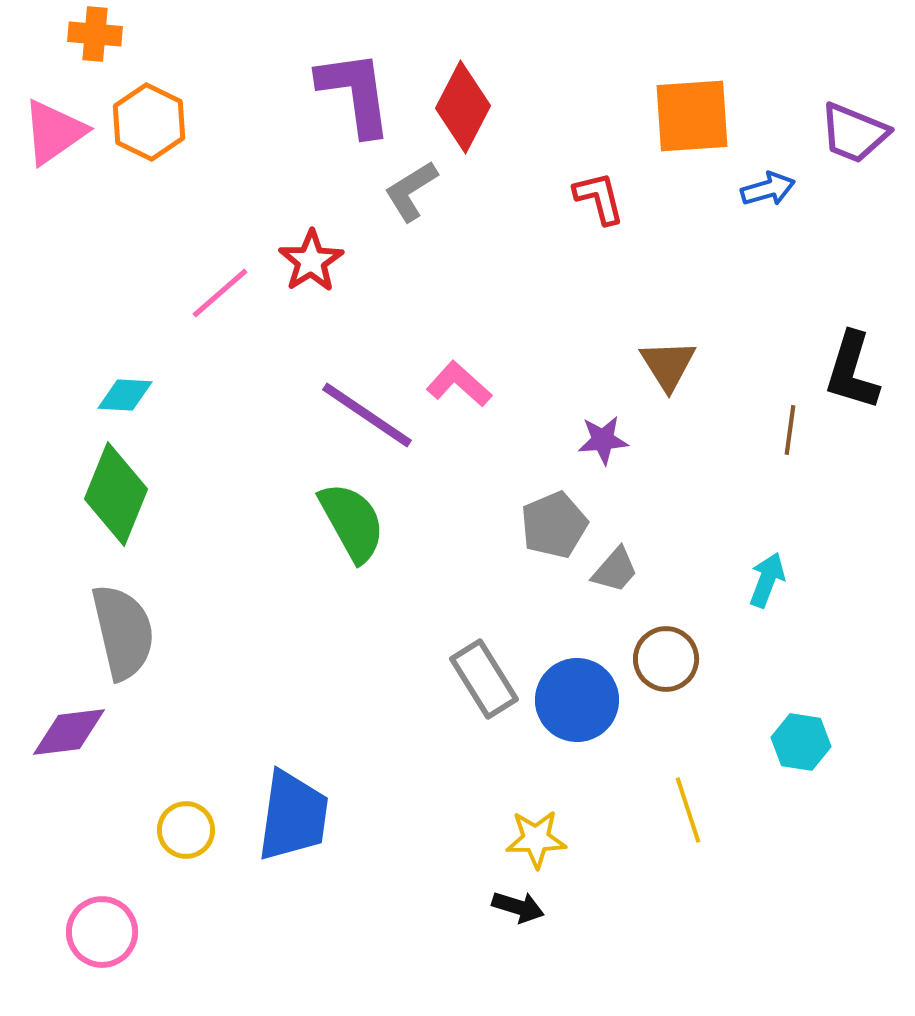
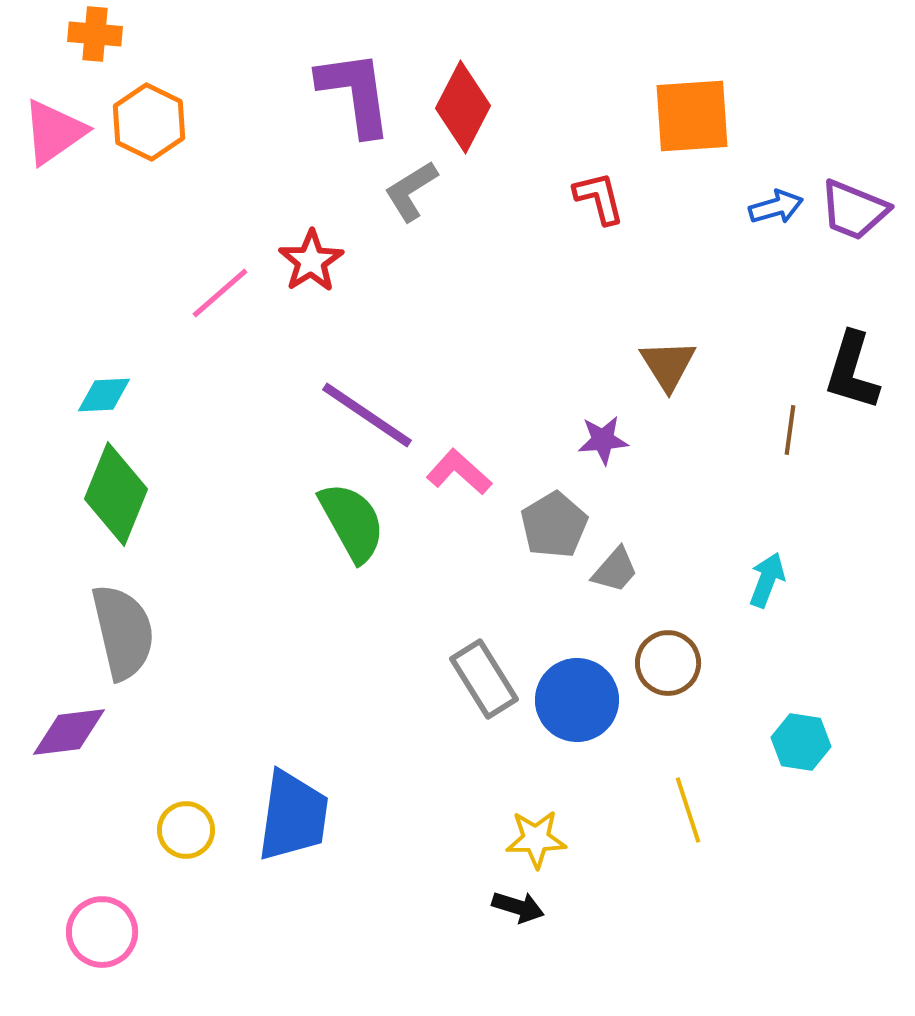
purple trapezoid: moved 77 px down
blue arrow: moved 8 px right, 18 px down
pink L-shape: moved 88 px down
cyan diamond: moved 21 px left; rotated 6 degrees counterclockwise
gray pentagon: rotated 8 degrees counterclockwise
brown circle: moved 2 px right, 4 px down
